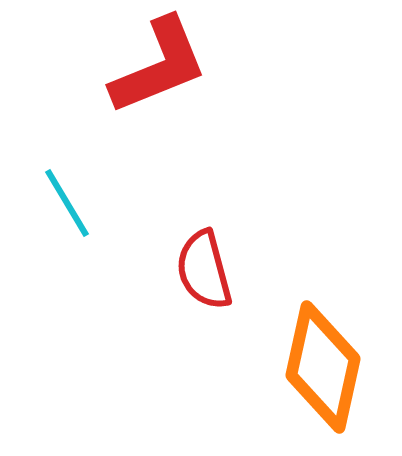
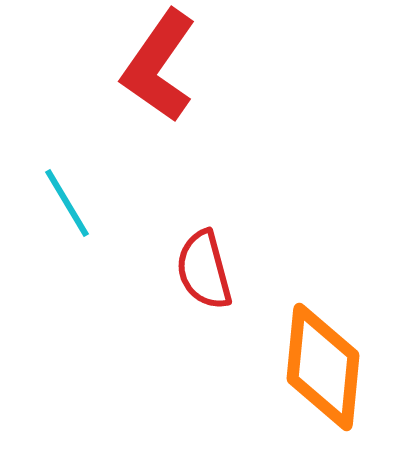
red L-shape: rotated 147 degrees clockwise
orange diamond: rotated 7 degrees counterclockwise
